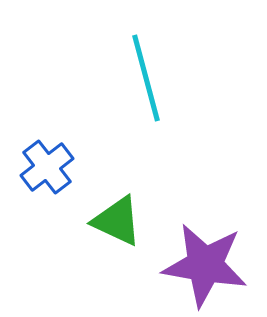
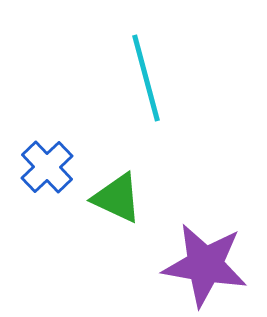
blue cross: rotated 6 degrees counterclockwise
green triangle: moved 23 px up
